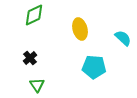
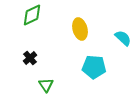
green diamond: moved 2 px left
green triangle: moved 9 px right
